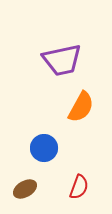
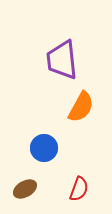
purple trapezoid: rotated 96 degrees clockwise
red semicircle: moved 2 px down
